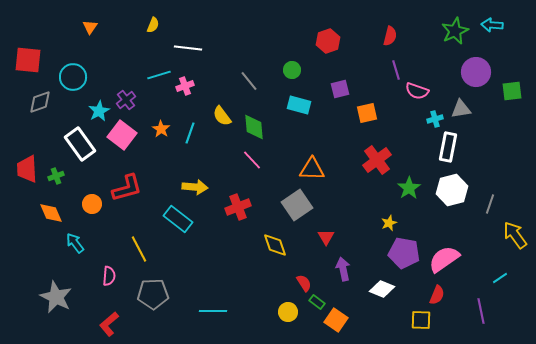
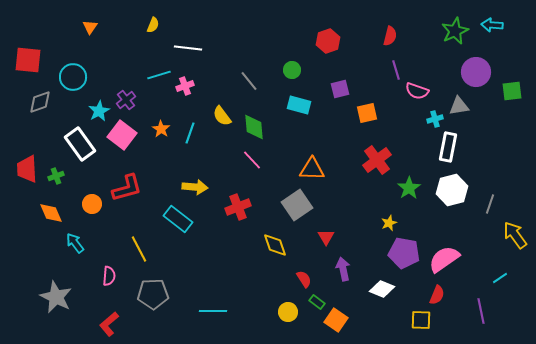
gray triangle at (461, 109): moved 2 px left, 3 px up
red semicircle at (304, 283): moved 4 px up
